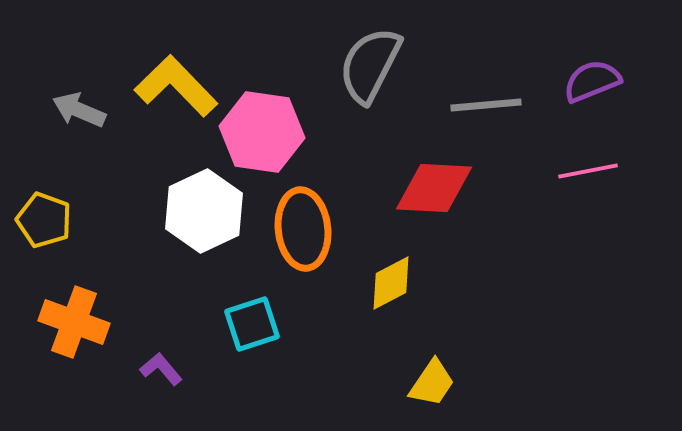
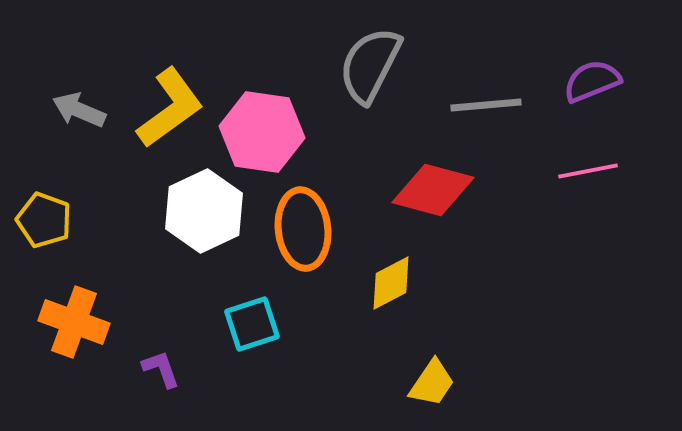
yellow L-shape: moved 6 px left, 22 px down; rotated 98 degrees clockwise
red diamond: moved 1 px left, 2 px down; rotated 12 degrees clockwise
purple L-shape: rotated 21 degrees clockwise
